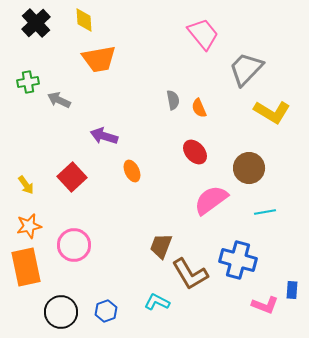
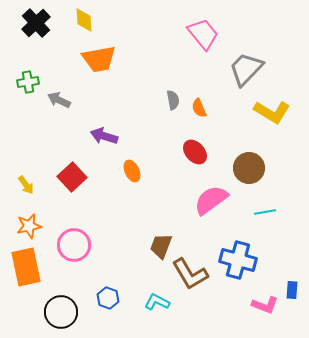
blue hexagon: moved 2 px right, 13 px up; rotated 20 degrees counterclockwise
